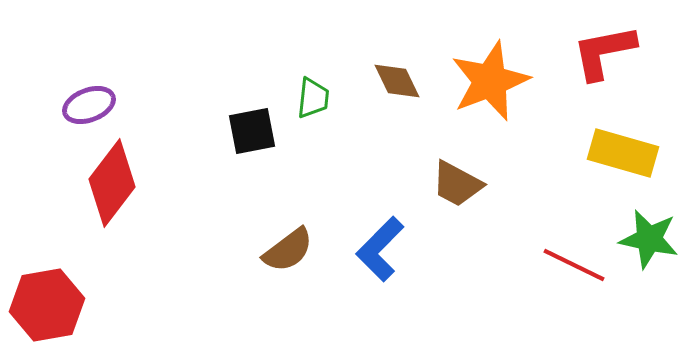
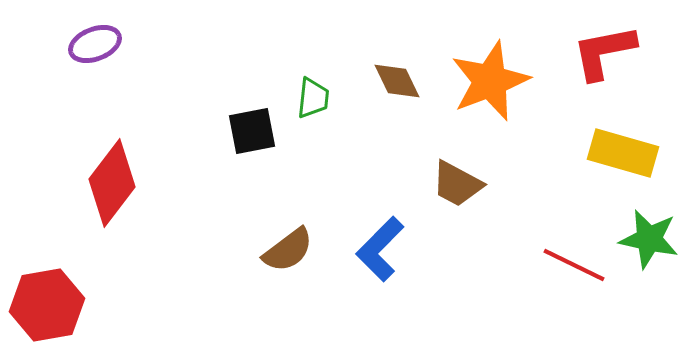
purple ellipse: moved 6 px right, 61 px up
